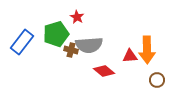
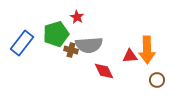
blue rectangle: moved 1 px down
red diamond: rotated 25 degrees clockwise
